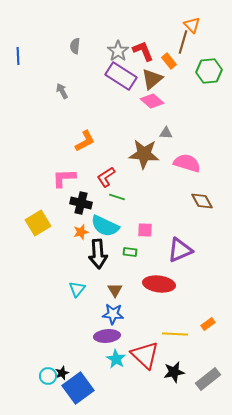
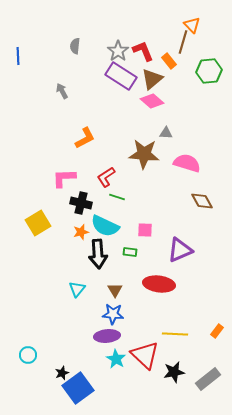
orange L-shape at (85, 141): moved 3 px up
orange rectangle at (208, 324): moved 9 px right, 7 px down; rotated 16 degrees counterclockwise
cyan circle at (48, 376): moved 20 px left, 21 px up
